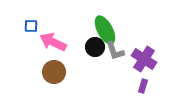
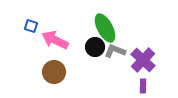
blue square: rotated 16 degrees clockwise
green ellipse: moved 2 px up
pink arrow: moved 2 px right, 2 px up
gray L-shape: rotated 130 degrees clockwise
purple cross: moved 1 px left, 1 px down; rotated 10 degrees clockwise
purple rectangle: rotated 16 degrees counterclockwise
